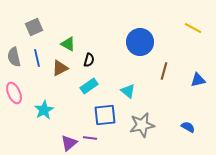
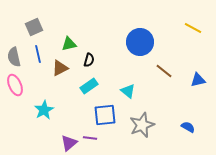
green triangle: moved 1 px right; rotated 42 degrees counterclockwise
blue line: moved 1 px right, 4 px up
brown line: rotated 66 degrees counterclockwise
pink ellipse: moved 1 px right, 8 px up
gray star: rotated 10 degrees counterclockwise
